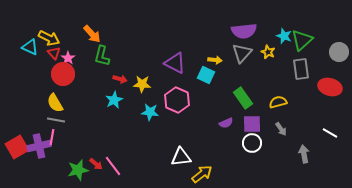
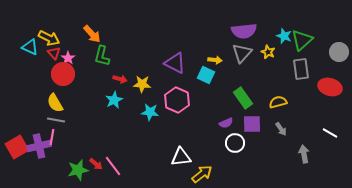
white circle at (252, 143): moved 17 px left
